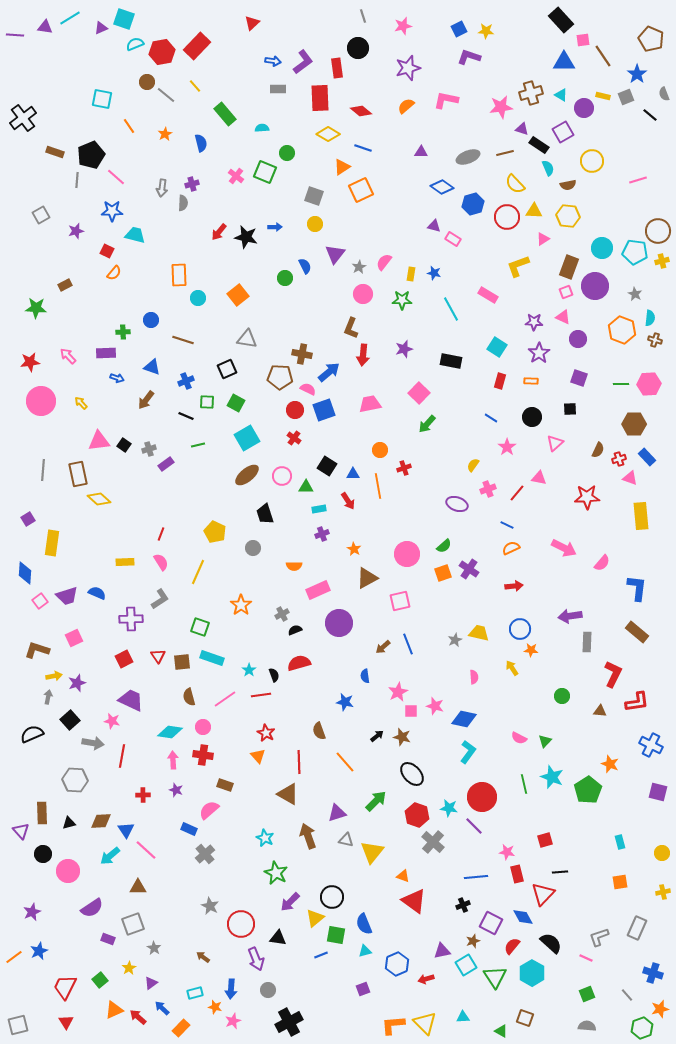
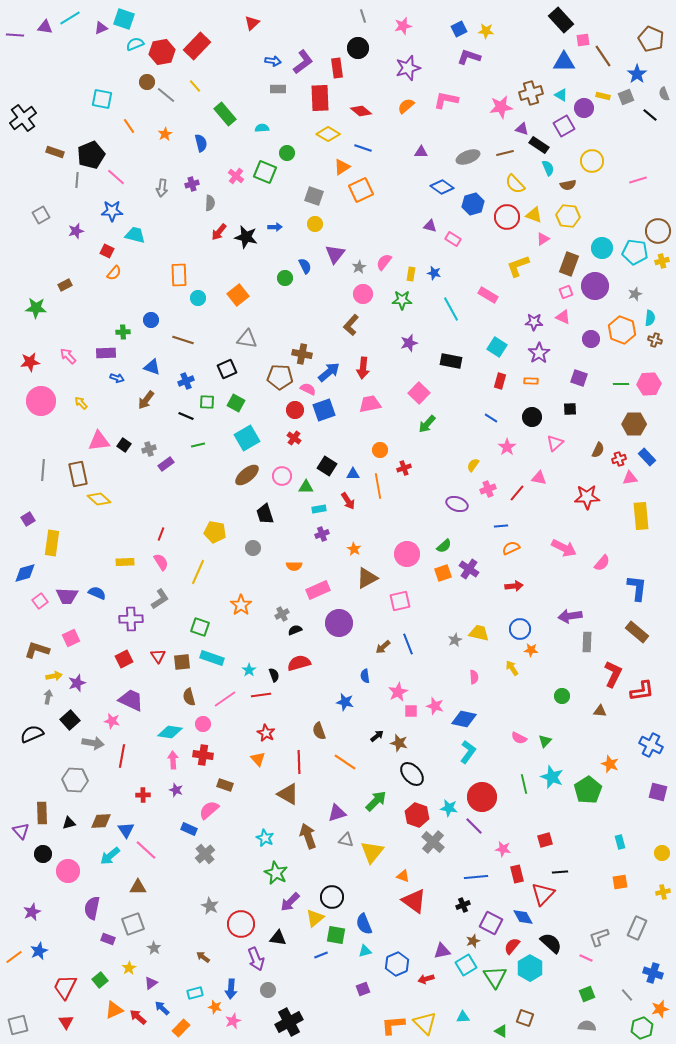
purple square at (563, 132): moved 1 px right, 6 px up
gray semicircle at (183, 203): moved 27 px right
yellow triangle at (534, 211): moved 4 px down; rotated 18 degrees clockwise
purple triangle at (434, 226): moved 4 px left
brown rectangle at (569, 267): moved 3 px up
gray star at (635, 294): rotated 24 degrees clockwise
brown L-shape at (351, 328): moved 3 px up; rotated 20 degrees clockwise
purple circle at (578, 339): moved 13 px right
purple star at (404, 349): moved 5 px right, 6 px up
red arrow at (363, 355): moved 13 px down
pink triangle at (630, 478): rotated 28 degrees counterclockwise
blue line at (507, 525): moved 6 px left, 1 px down; rotated 32 degrees counterclockwise
yellow pentagon at (215, 532): rotated 15 degrees counterclockwise
blue diamond at (25, 573): rotated 70 degrees clockwise
purple trapezoid at (67, 596): rotated 20 degrees clockwise
pink square at (74, 638): moved 3 px left
red L-shape at (637, 702): moved 5 px right, 11 px up
pink circle at (203, 727): moved 3 px up
brown star at (402, 737): moved 3 px left, 6 px down
orange triangle at (258, 756): moved 3 px down
orange line at (345, 762): rotated 15 degrees counterclockwise
pink star at (507, 852): moved 4 px left, 3 px up
purple semicircle at (92, 908): rotated 135 degrees clockwise
cyan hexagon at (532, 973): moved 2 px left, 5 px up
